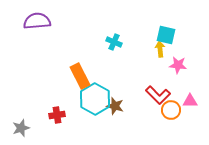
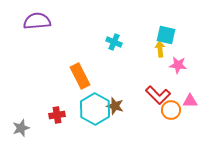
cyan hexagon: moved 10 px down
